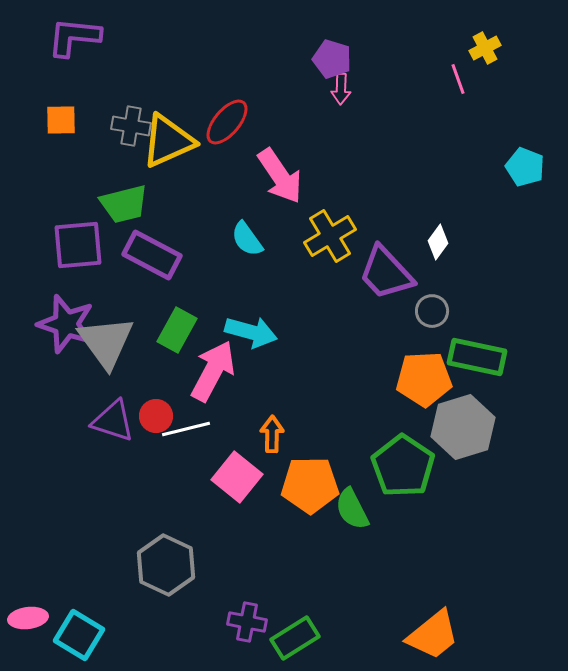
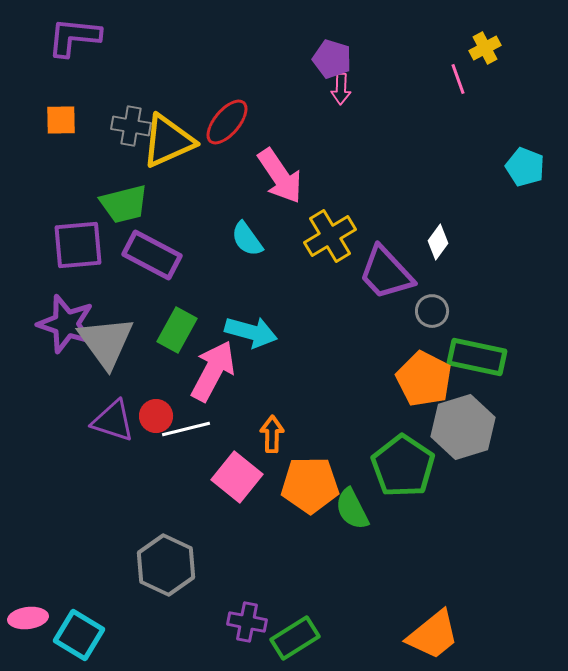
orange pentagon at (424, 379): rotated 30 degrees clockwise
